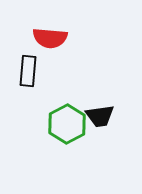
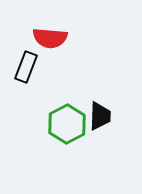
black rectangle: moved 2 px left, 4 px up; rotated 16 degrees clockwise
black trapezoid: rotated 80 degrees counterclockwise
